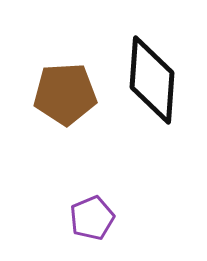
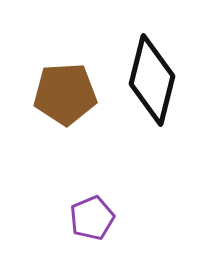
black diamond: rotated 10 degrees clockwise
